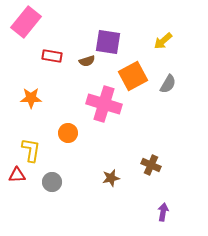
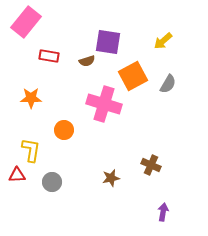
red rectangle: moved 3 px left
orange circle: moved 4 px left, 3 px up
